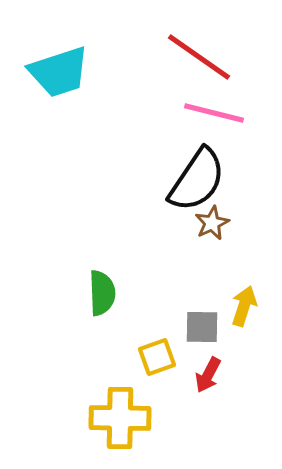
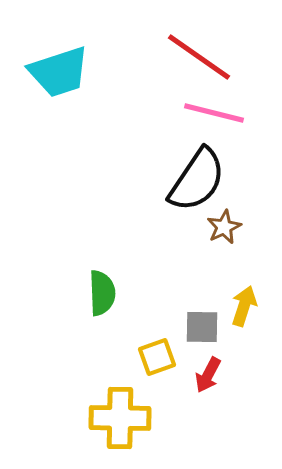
brown star: moved 12 px right, 4 px down
